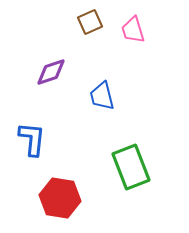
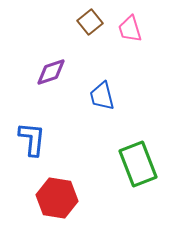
brown square: rotated 15 degrees counterclockwise
pink trapezoid: moved 3 px left, 1 px up
green rectangle: moved 7 px right, 3 px up
red hexagon: moved 3 px left
